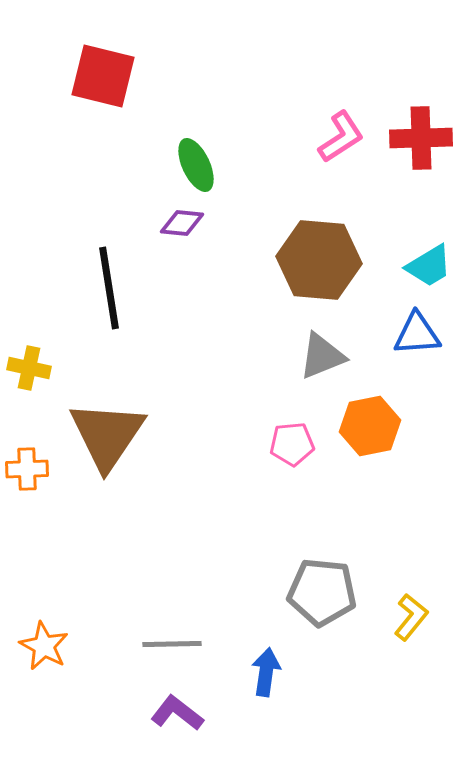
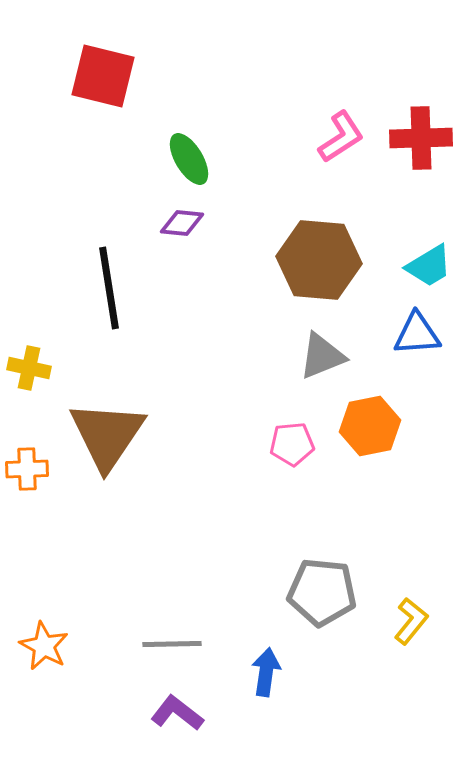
green ellipse: moved 7 px left, 6 px up; rotated 6 degrees counterclockwise
yellow L-shape: moved 4 px down
